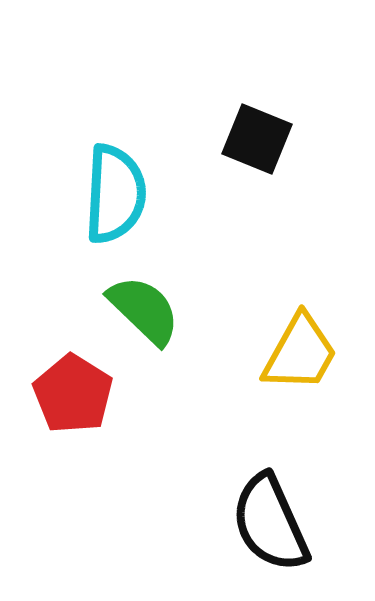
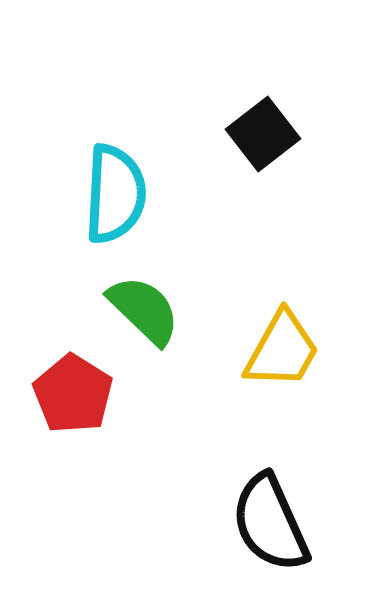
black square: moved 6 px right, 5 px up; rotated 30 degrees clockwise
yellow trapezoid: moved 18 px left, 3 px up
